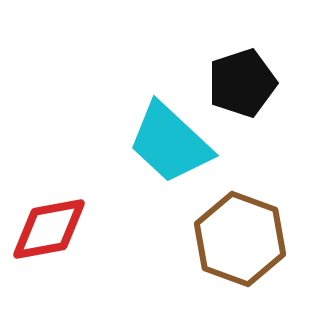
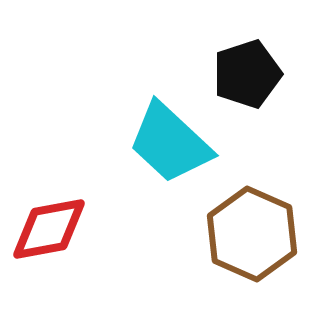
black pentagon: moved 5 px right, 9 px up
brown hexagon: moved 12 px right, 5 px up; rotated 4 degrees clockwise
